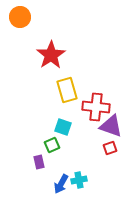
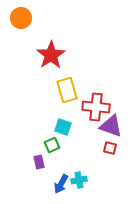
orange circle: moved 1 px right, 1 px down
red square: rotated 32 degrees clockwise
